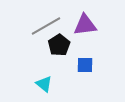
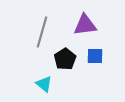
gray line: moved 4 px left, 6 px down; rotated 44 degrees counterclockwise
black pentagon: moved 6 px right, 14 px down
blue square: moved 10 px right, 9 px up
